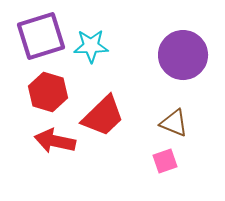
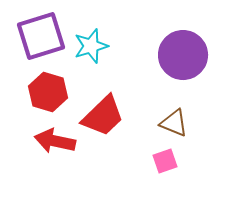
cyan star: rotated 16 degrees counterclockwise
